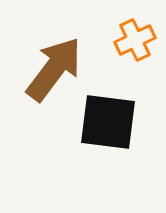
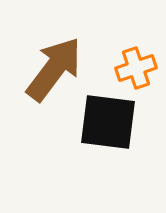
orange cross: moved 1 px right, 28 px down; rotated 6 degrees clockwise
